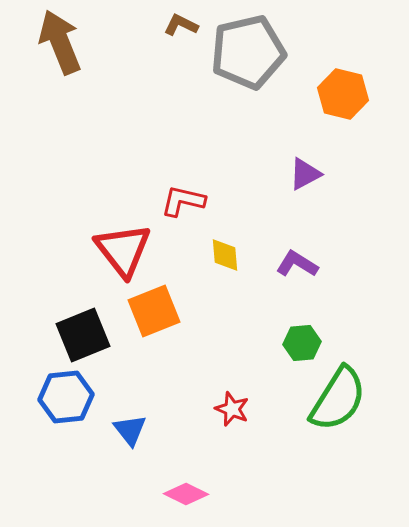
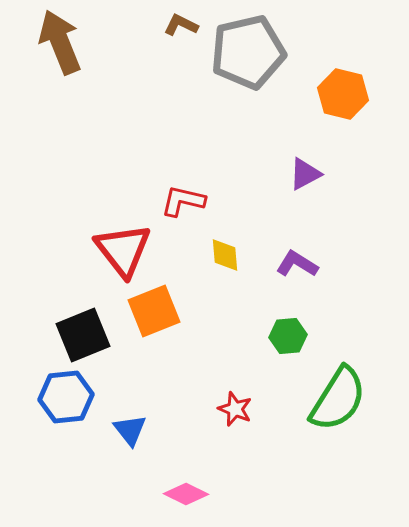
green hexagon: moved 14 px left, 7 px up
red star: moved 3 px right
